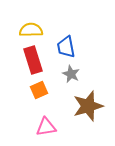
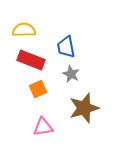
yellow semicircle: moved 7 px left
red rectangle: moved 2 px left; rotated 52 degrees counterclockwise
orange square: moved 1 px left, 1 px up
brown star: moved 4 px left, 2 px down
pink triangle: moved 3 px left
